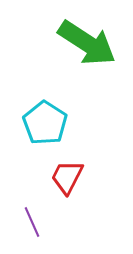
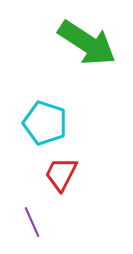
cyan pentagon: rotated 15 degrees counterclockwise
red trapezoid: moved 6 px left, 3 px up
